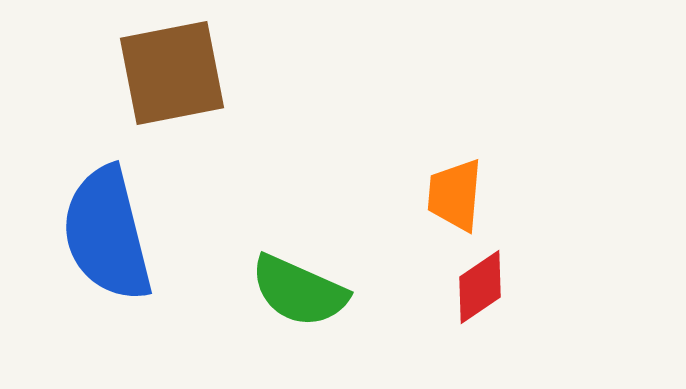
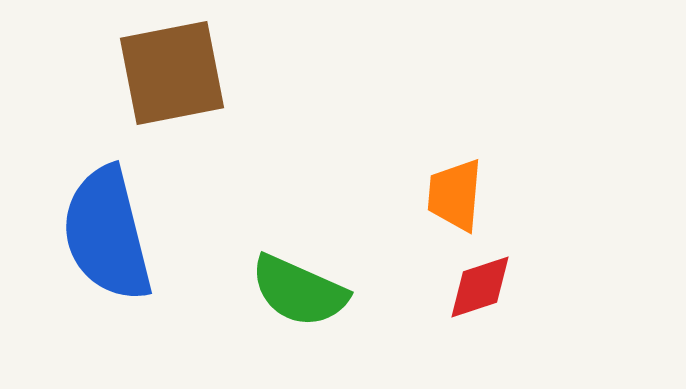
red diamond: rotated 16 degrees clockwise
